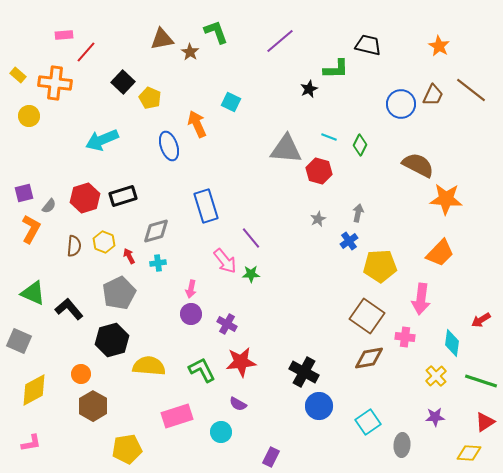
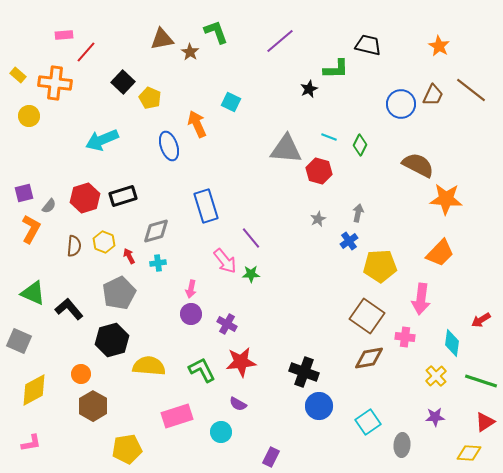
black cross at (304, 372): rotated 8 degrees counterclockwise
